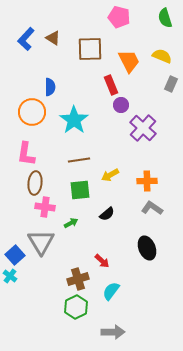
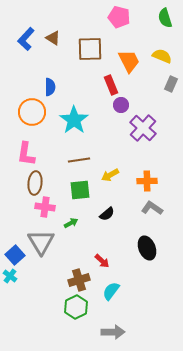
brown cross: moved 1 px right, 1 px down
